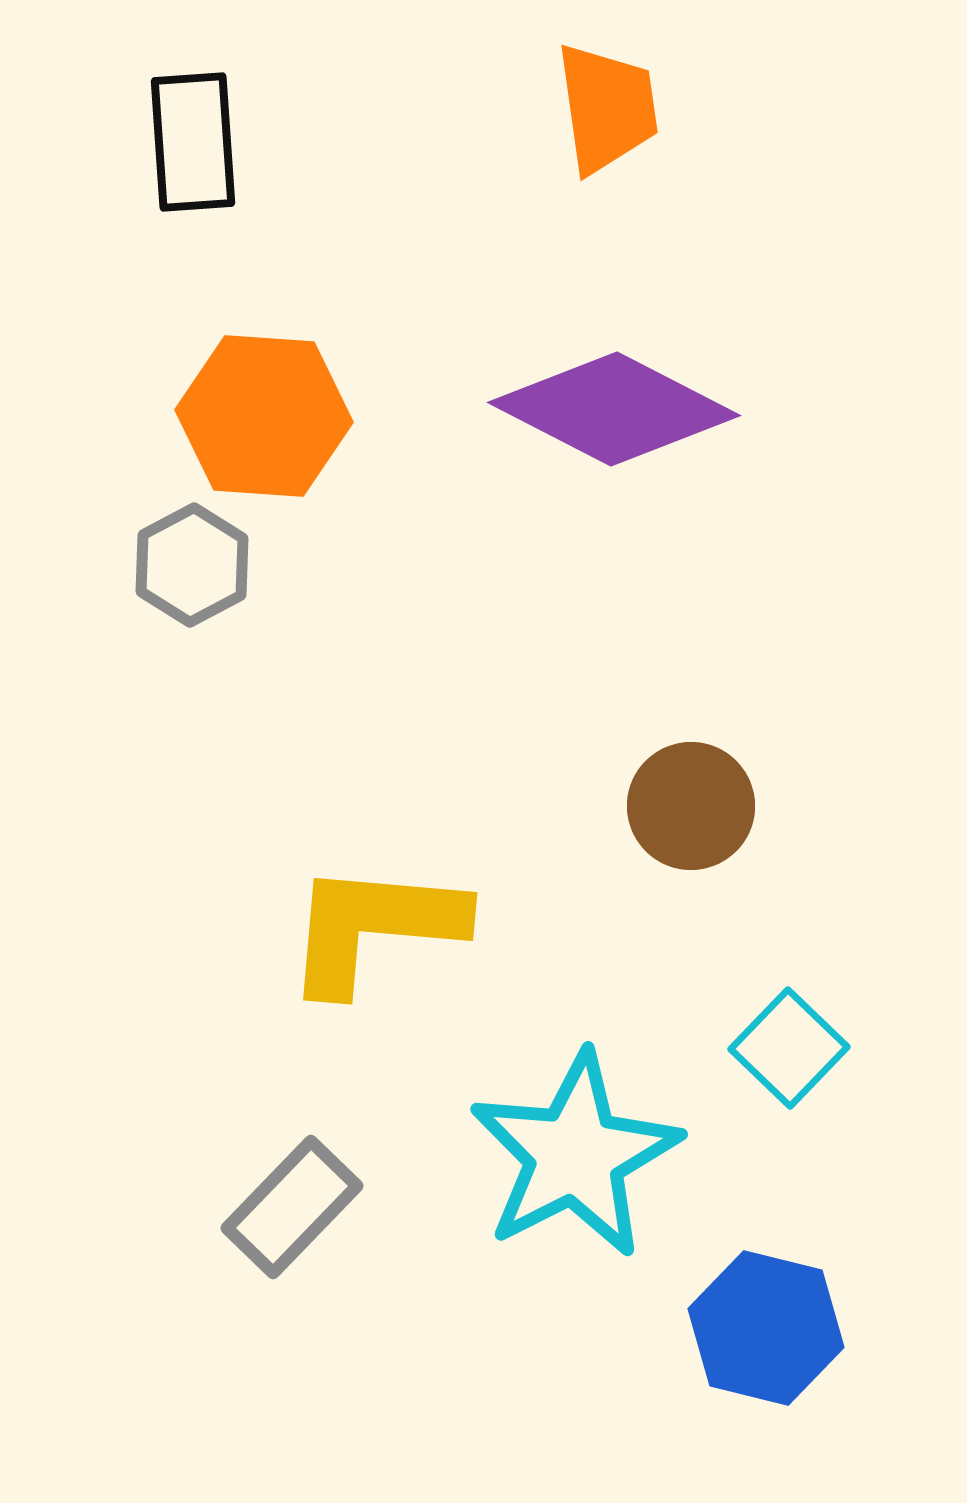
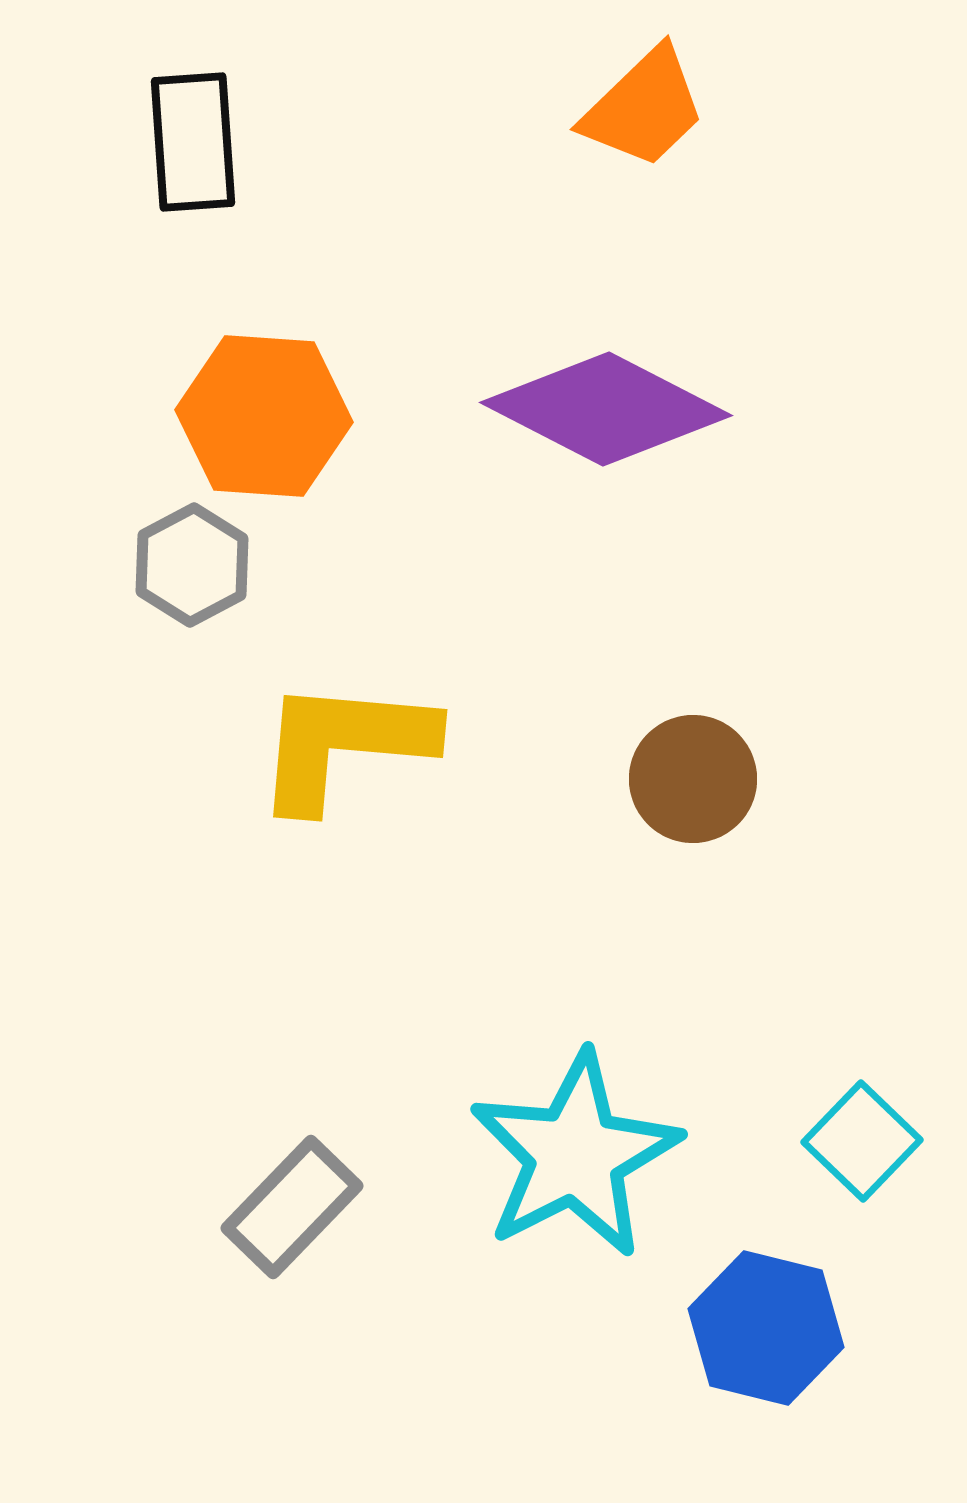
orange trapezoid: moved 37 px right; rotated 54 degrees clockwise
purple diamond: moved 8 px left
brown circle: moved 2 px right, 27 px up
yellow L-shape: moved 30 px left, 183 px up
cyan square: moved 73 px right, 93 px down
